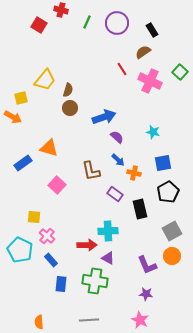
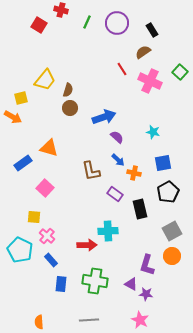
pink square at (57, 185): moved 12 px left, 3 px down
purple triangle at (108, 258): moved 23 px right, 26 px down
purple L-shape at (147, 265): rotated 40 degrees clockwise
